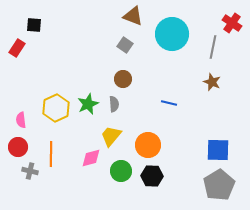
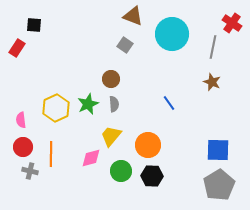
brown circle: moved 12 px left
blue line: rotated 42 degrees clockwise
red circle: moved 5 px right
